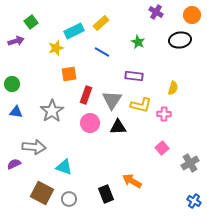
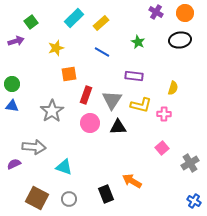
orange circle: moved 7 px left, 2 px up
cyan rectangle: moved 13 px up; rotated 18 degrees counterclockwise
blue triangle: moved 4 px left, 6 px up
brown square: moved 5 px left, 5 px down
